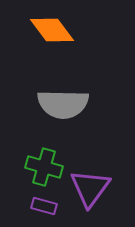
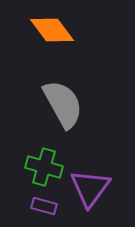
gray semicircle: rotated 120 degrees counterclockwise
